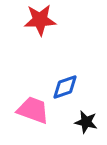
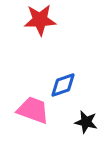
blue diamond: moved 2 px left, 2 px up
